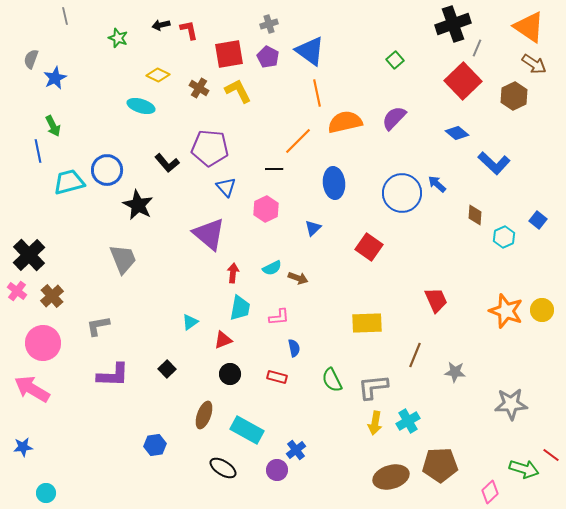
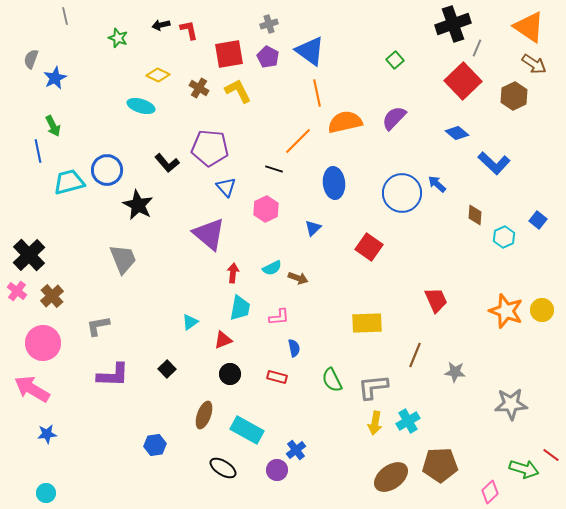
black line at (274, 169): rotated 18 degrees clockwise
blue star at (23, 447): moved 24 px right, 13 px up
brown ellipse at (391, 477): rotated 20 degrees counterclockwise
